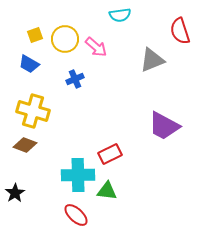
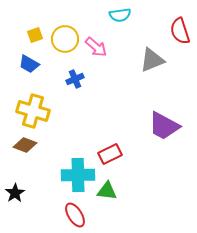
red ellipse: moved 1 px left; rotated 15 degrees clockwise
